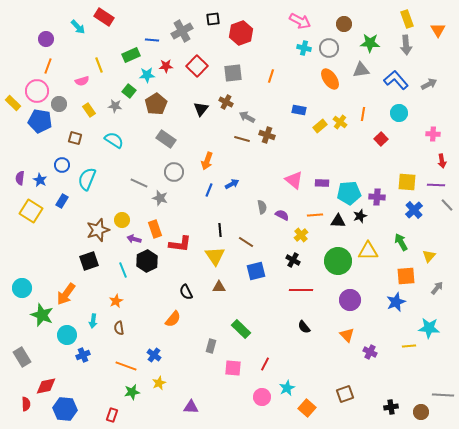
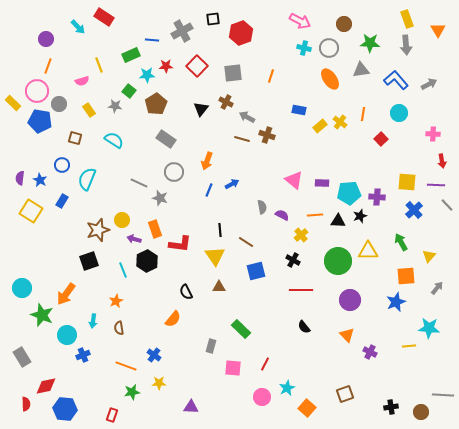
yellow star at (159, 383): rotated 24 degrees clockwise
